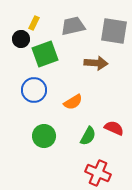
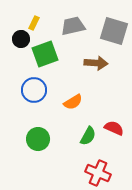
gray square: rotated 8 degrees clockwise
green circle: moved 6 px left, 3 px down
